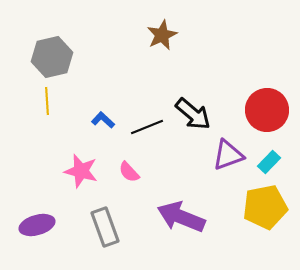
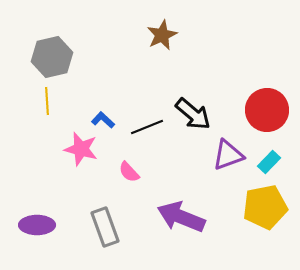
pink star: moved 22 px up
purple ellipse: rotated 16 degrees clockwise
